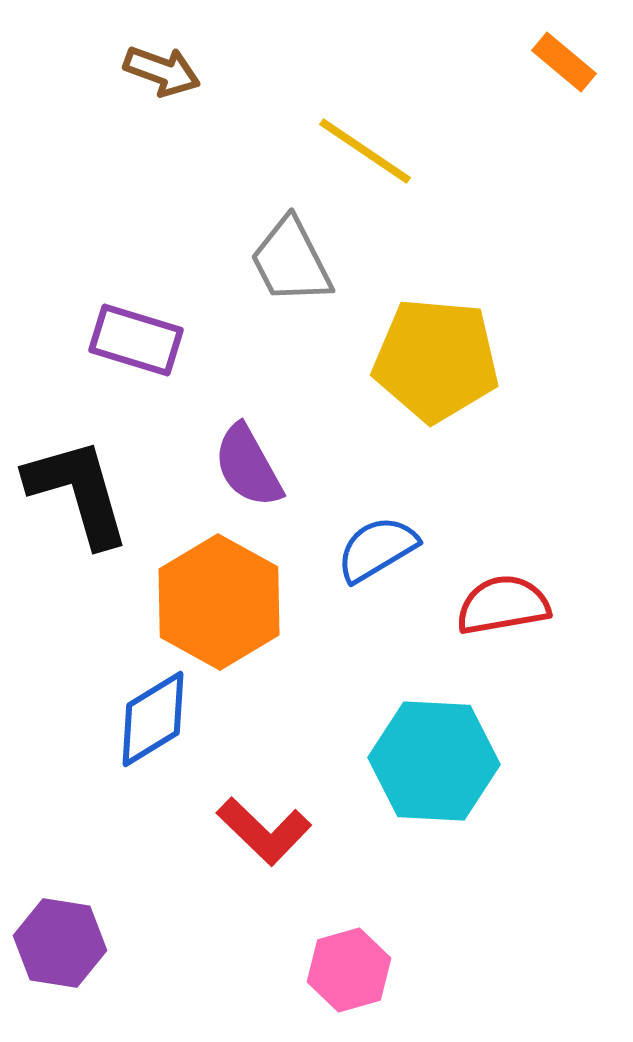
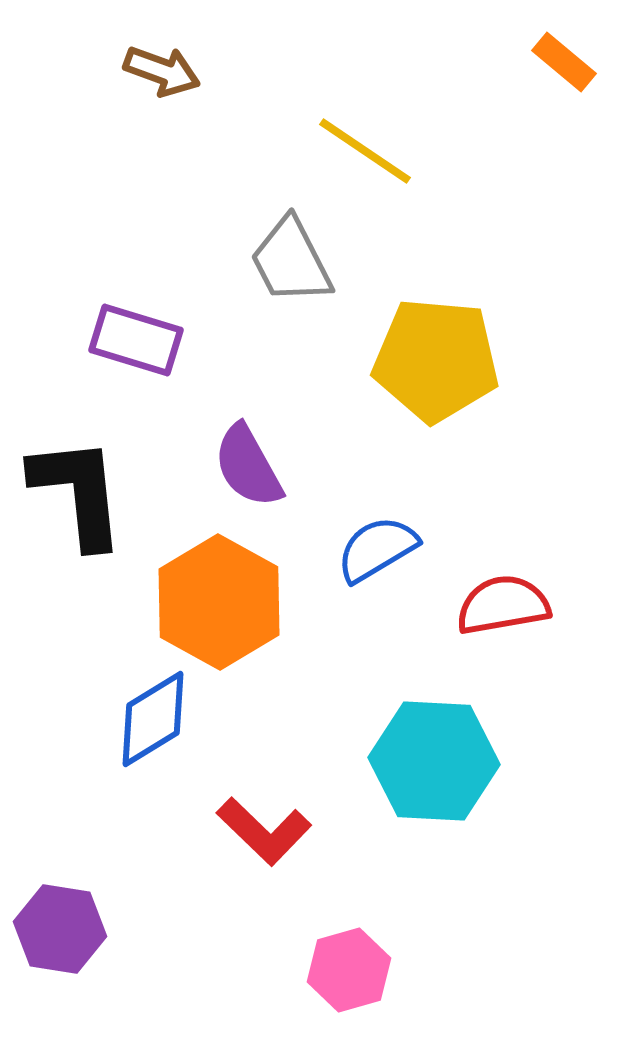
black L-shape: rotated 10 degrees clockwise
purple hexagon: moved 14 px up
